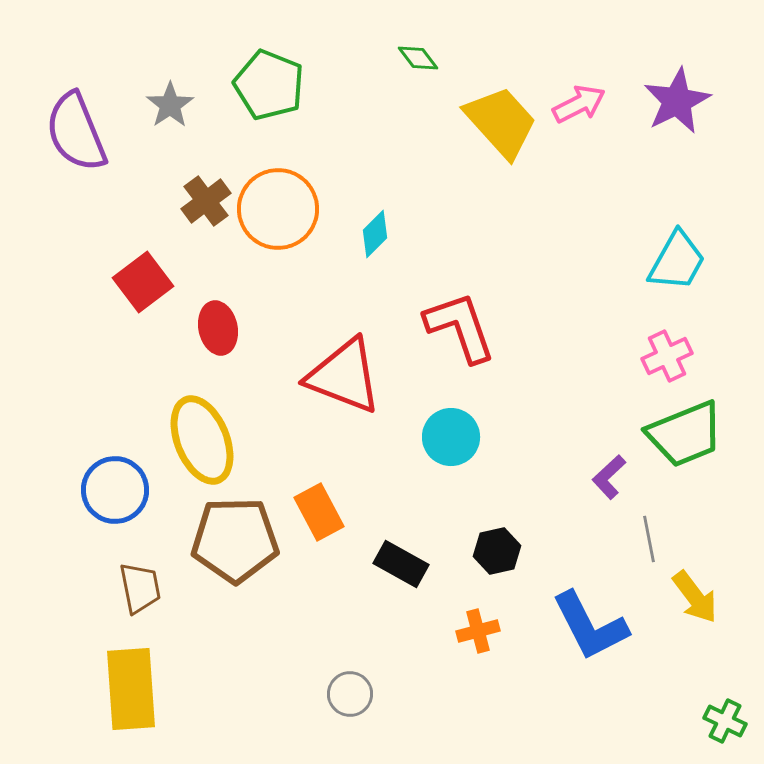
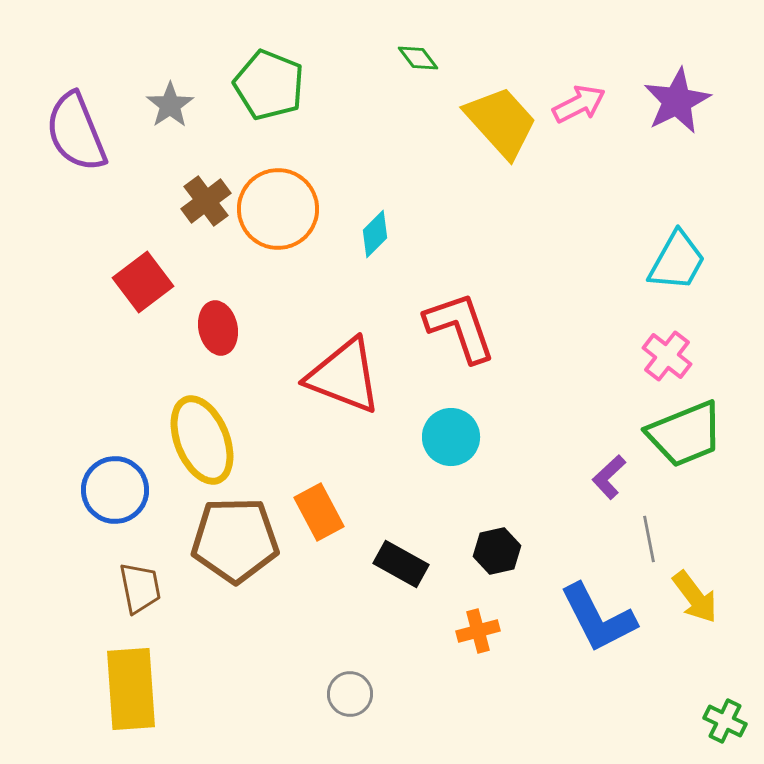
pink cross: rotated 27 degrees counterclockwise
blue L-shape: moved 8 px right, 8 px up
